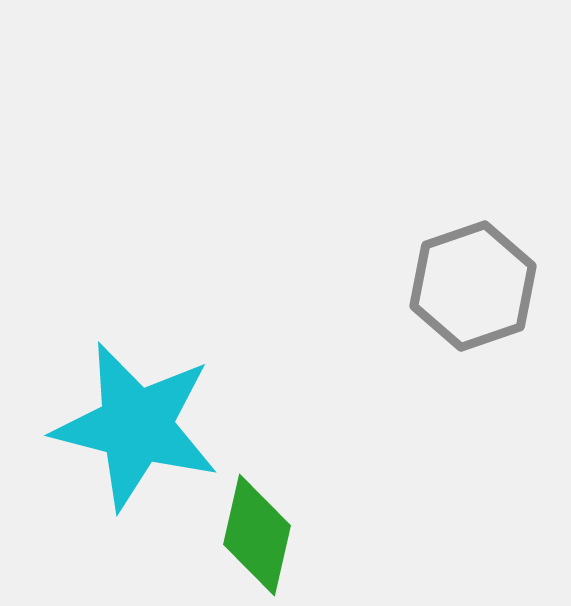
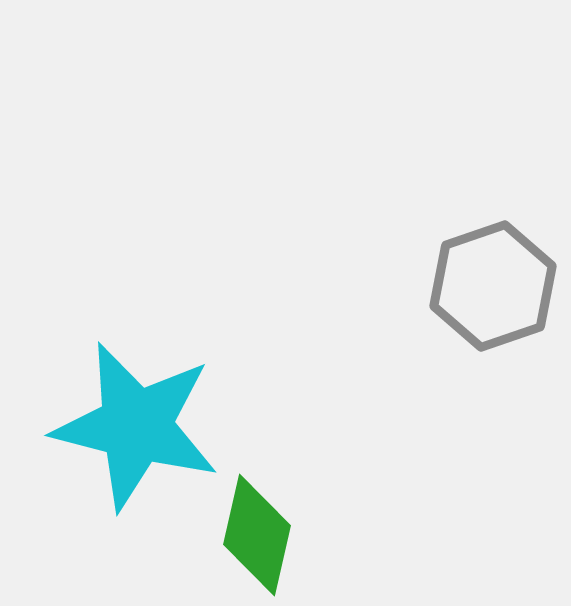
gray hexagon: moved 20 px right
